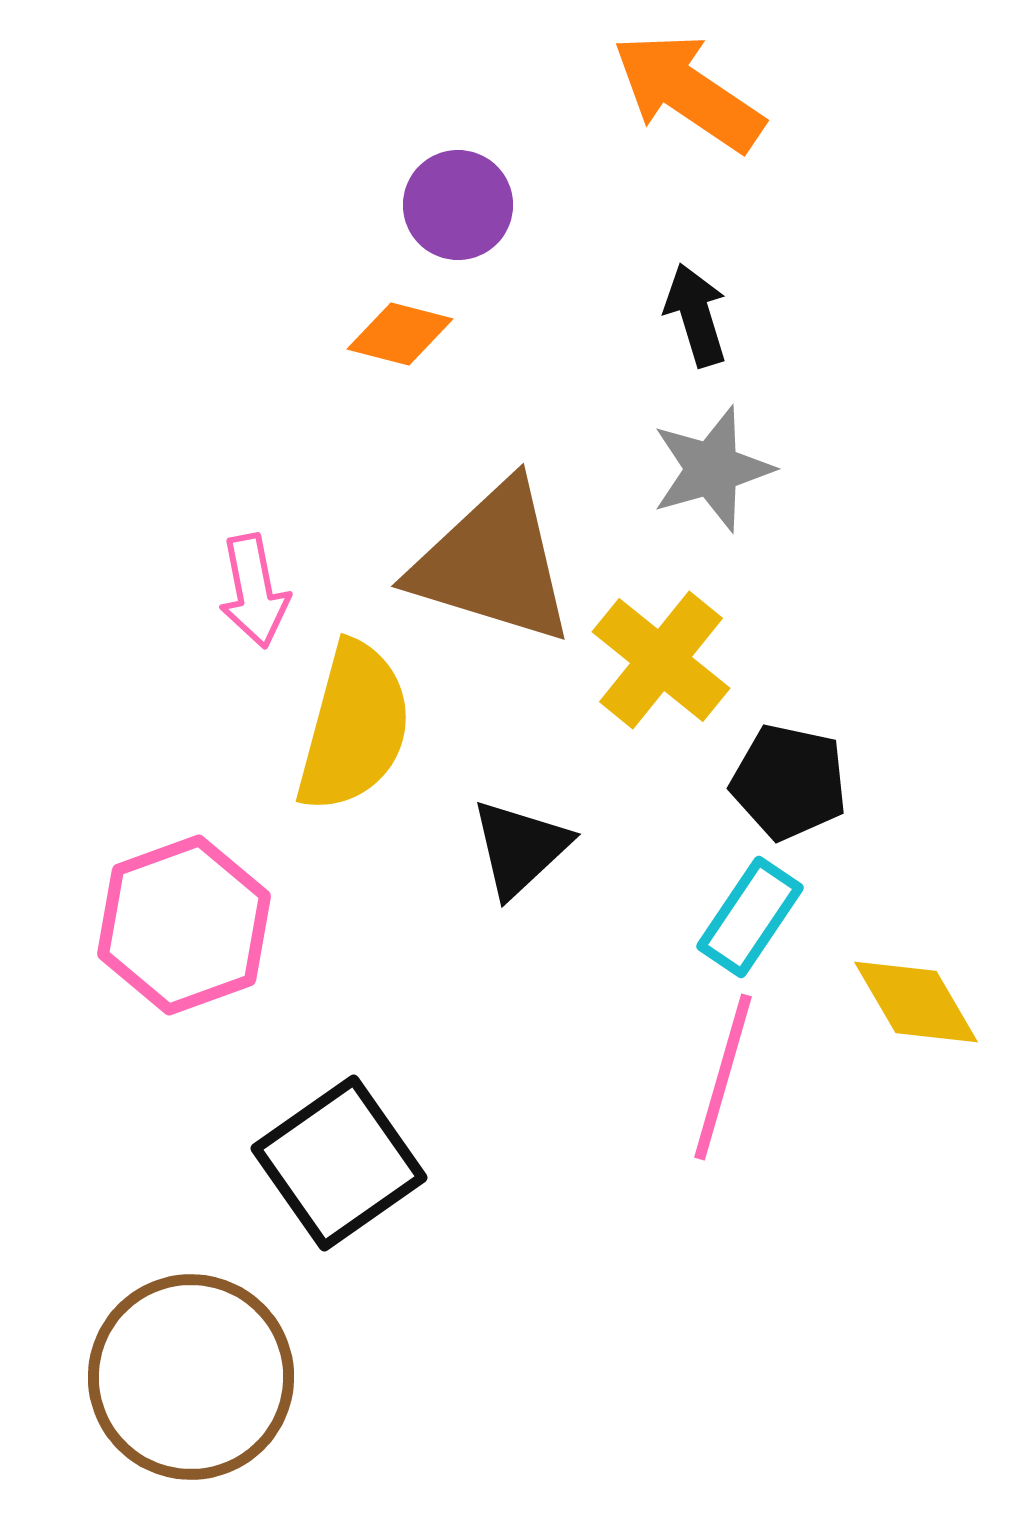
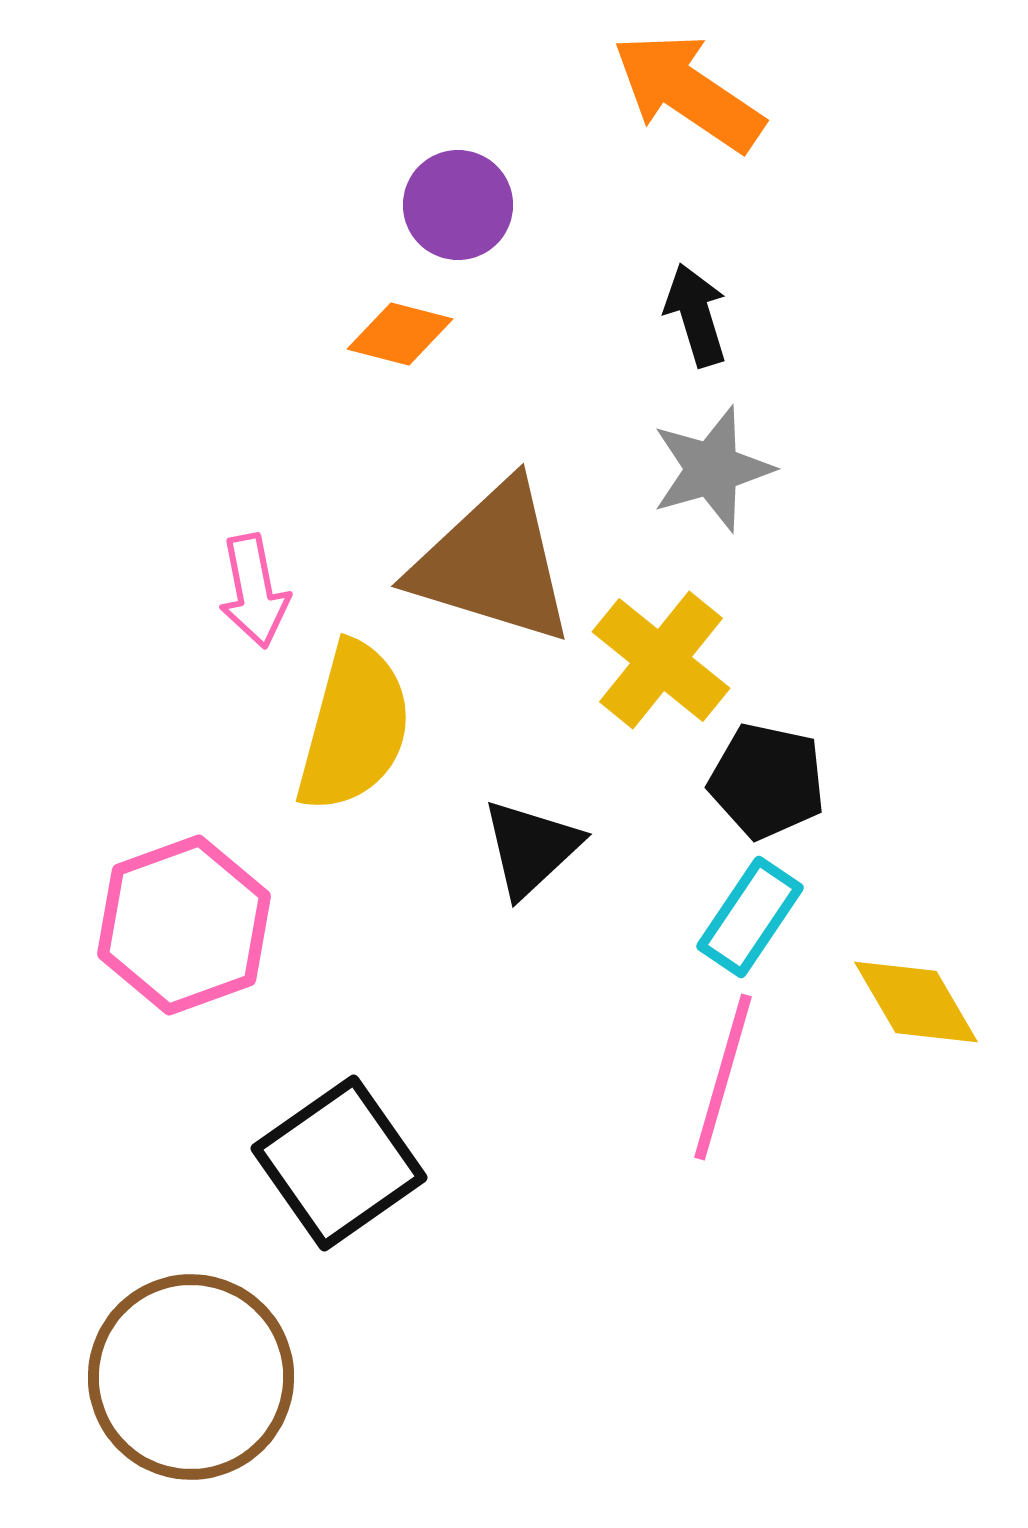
black pentagon: moved 22 px left, 1 px up
black triangle: moved 11 px right
